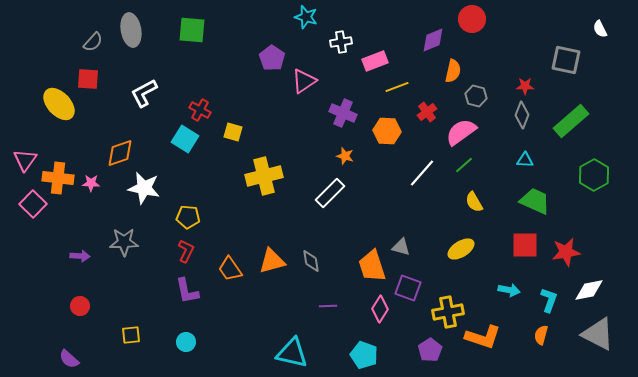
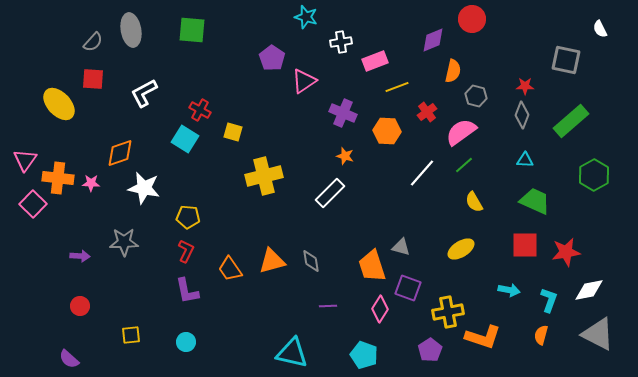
red square at (88, 79): moved 5 px right
